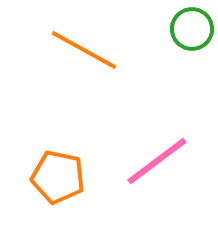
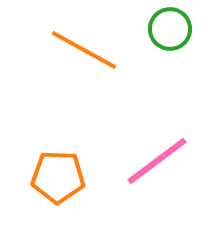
green circle: moved 22 px left
orange pentagon: rotated 10 degrees counterclockwise
